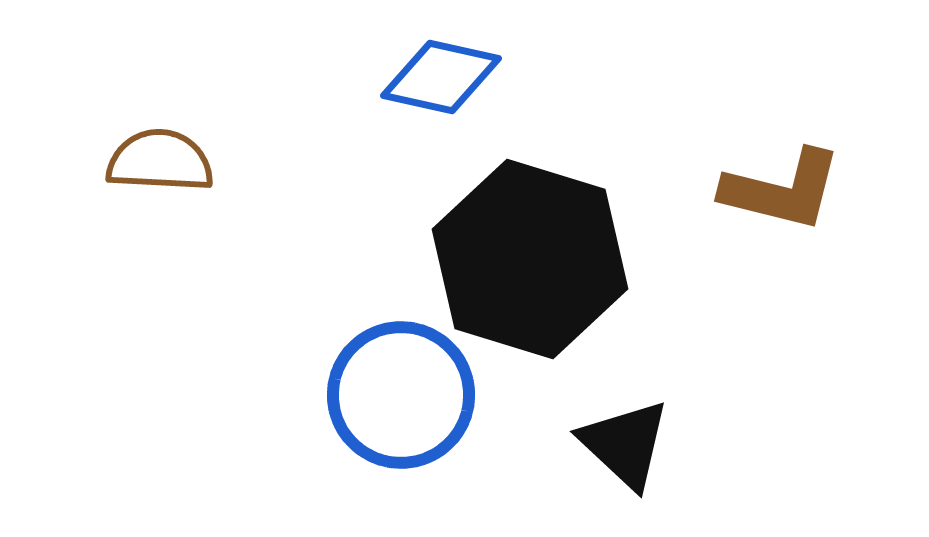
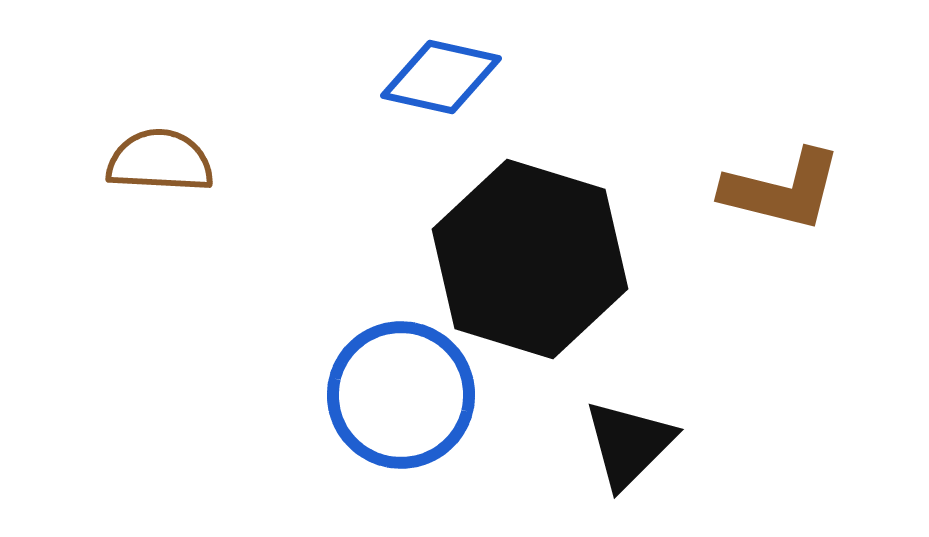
black triangle: moved 4 px right; rotated 32 degrees clockwise
